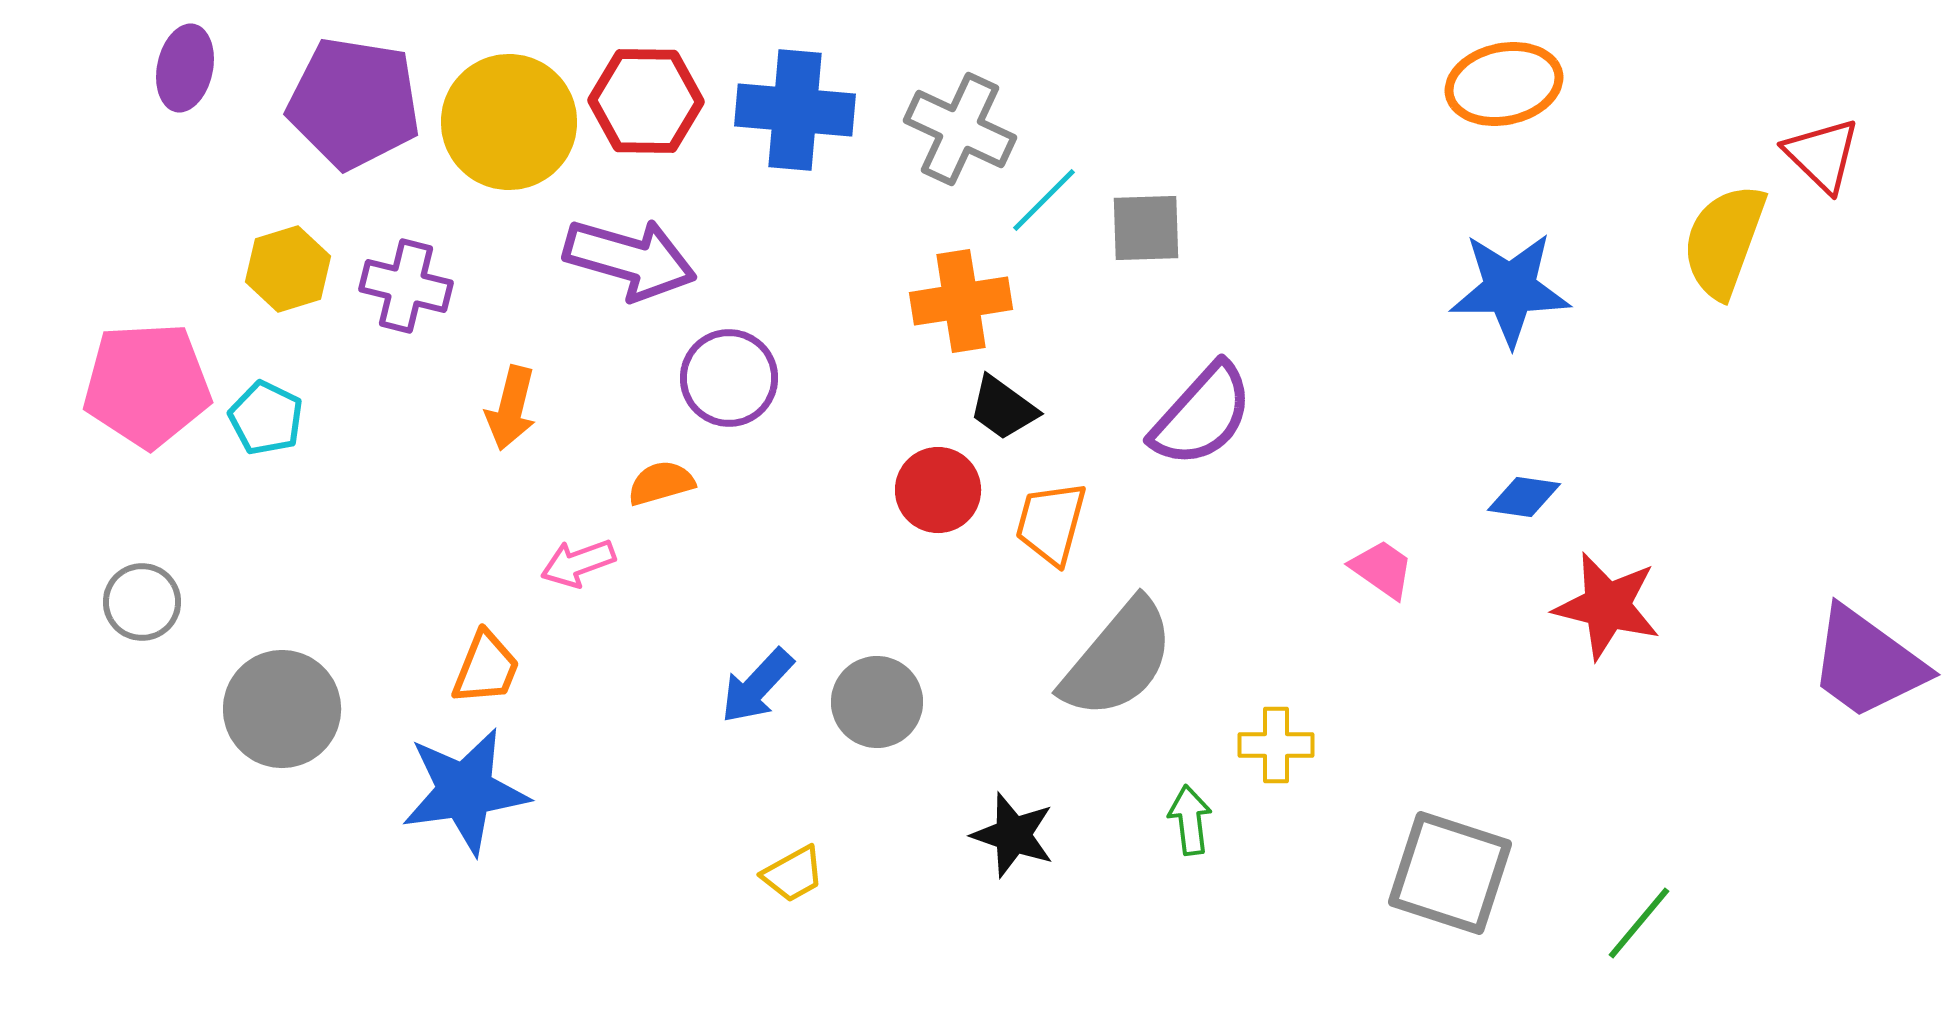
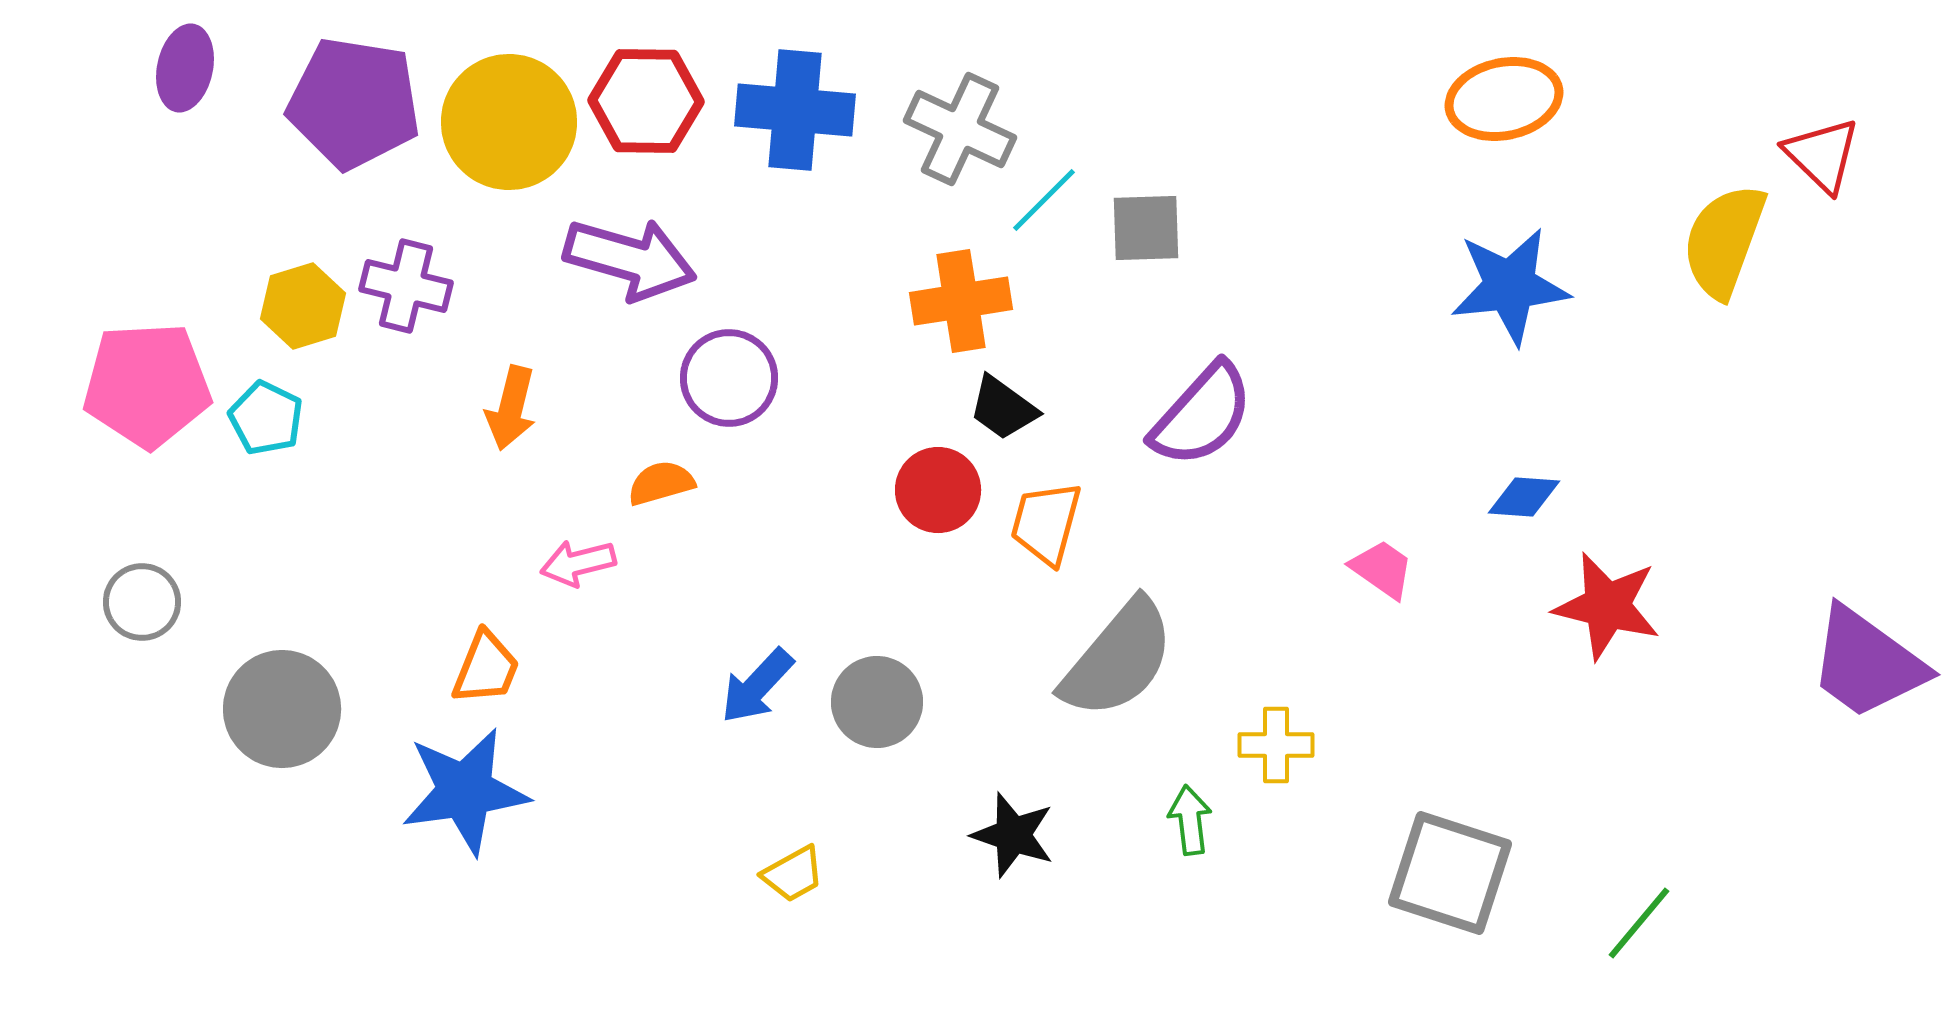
orange ellipse at (1504, 84): moved 15 px down
yellow hexagon at (288, 269): moved 15 px right, 37 px down
blue star at (1510, 289): moved 3 px up; rotated 6 degrees counterclockwise
blue diamond at (1524, 497): rotated 4 degrees counterclockwise
orange trapezoid at (1051, 523): moved 5 px left
pink arrow at (578, 563): rotated 6 degrees clockwise
